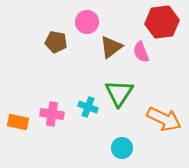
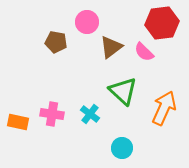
red hexagon: moved 1 px down
pink semicircle: moved 3 px right; rotated 25 degrees counterclockwise
green triangle: moved 4 px right, 2 px up; rotated 20 degrees counterclockwise
cyan cross: moved 2 px right, 7 px down; rotated 18 degrees clockwise
orange arrow: moved 11 px up; rotated 92 degrees counterclockwise
